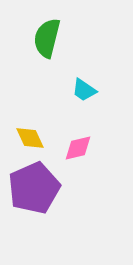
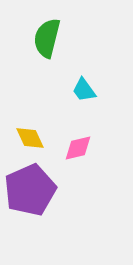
cyan trapezoid: rotated 20 degrees clockwise
purple pentagon: moved 4 px left, 2 px down
